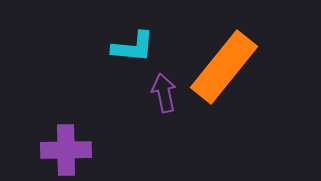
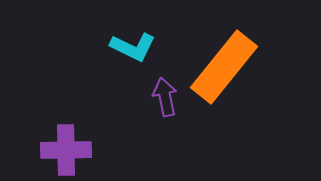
cyan L-shape: rotated 21 degrees clockwise
purple arrow: moved 1 px right, 4 px down
